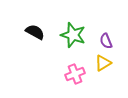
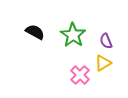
green star: rotated 15 degrees clockwise
pink cross: moved 5 px right, 1 px down; rotated 24 degrees counterclockwise
